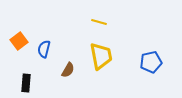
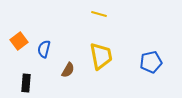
yellow line: moved 8 px up
